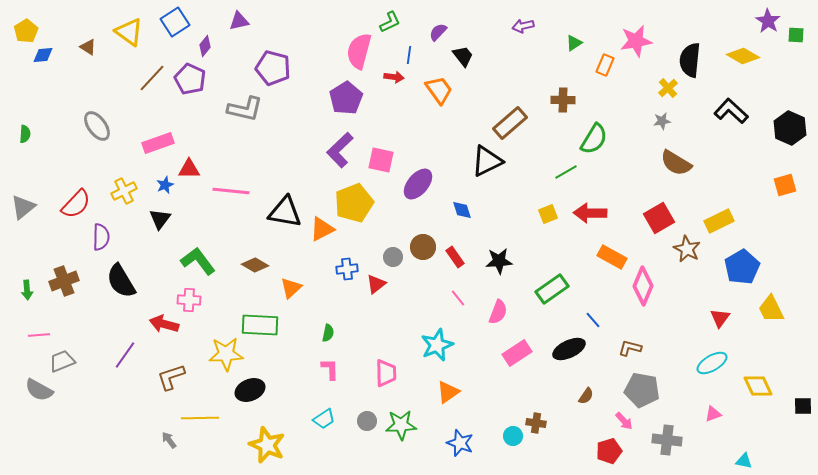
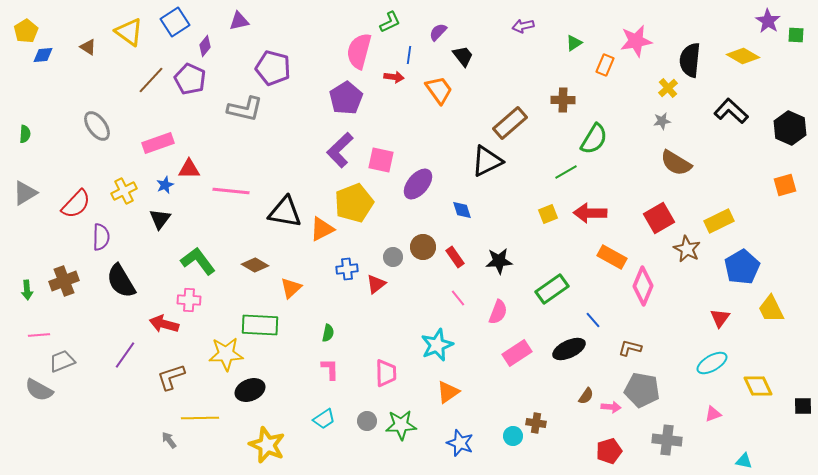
brown line at (152, 78): moved 1 px left, 2 px down
gray triangle at (23, 207): moved 2 px right, 14 px up; rotated 8 degrees clockwise
pink arrow at (624, 421): moved 13 px left, 14 px up; rotated 42 degrees counterclockwise
